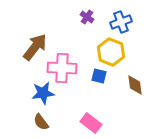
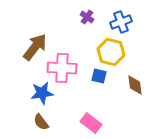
yellow hexagon: rotated 8 degrees counterclockwise
blue star: moved 1 px left
